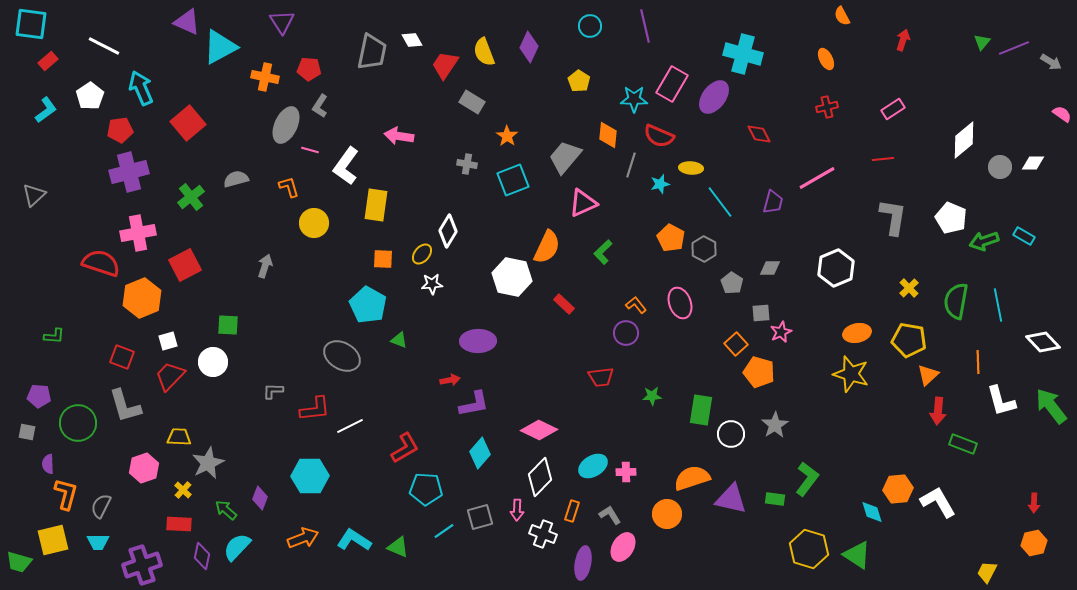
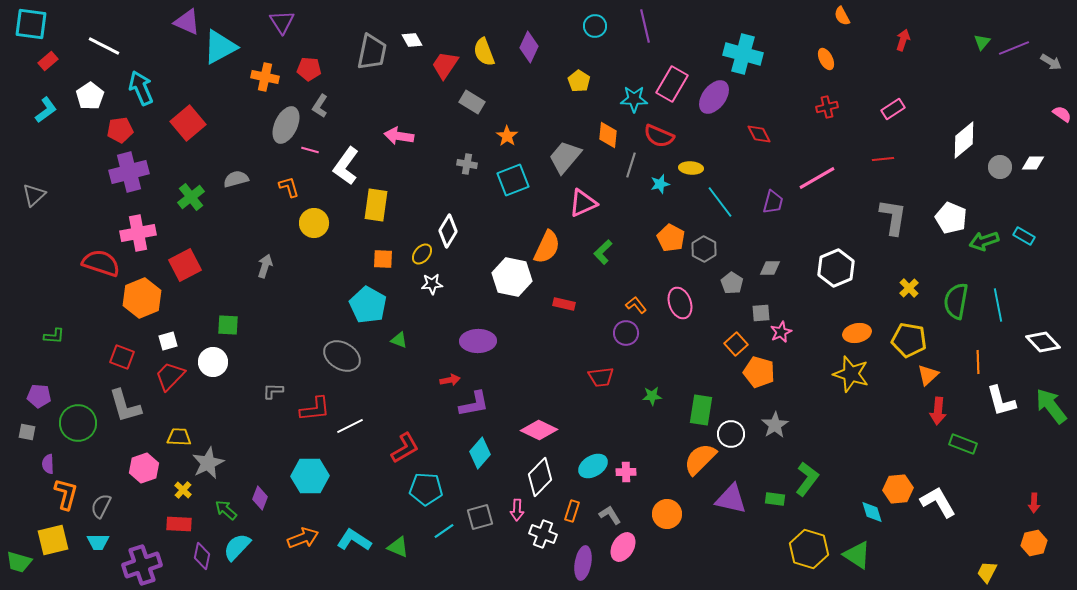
cyan circle at (590, 26): moved 5 px right
red rectangle at (564, 304): rotated 30 degrees counterclockwise
orange semicircle at (692, 478): moved 8 px right, 19 px up; rotated 27 degrees counterclockwise
